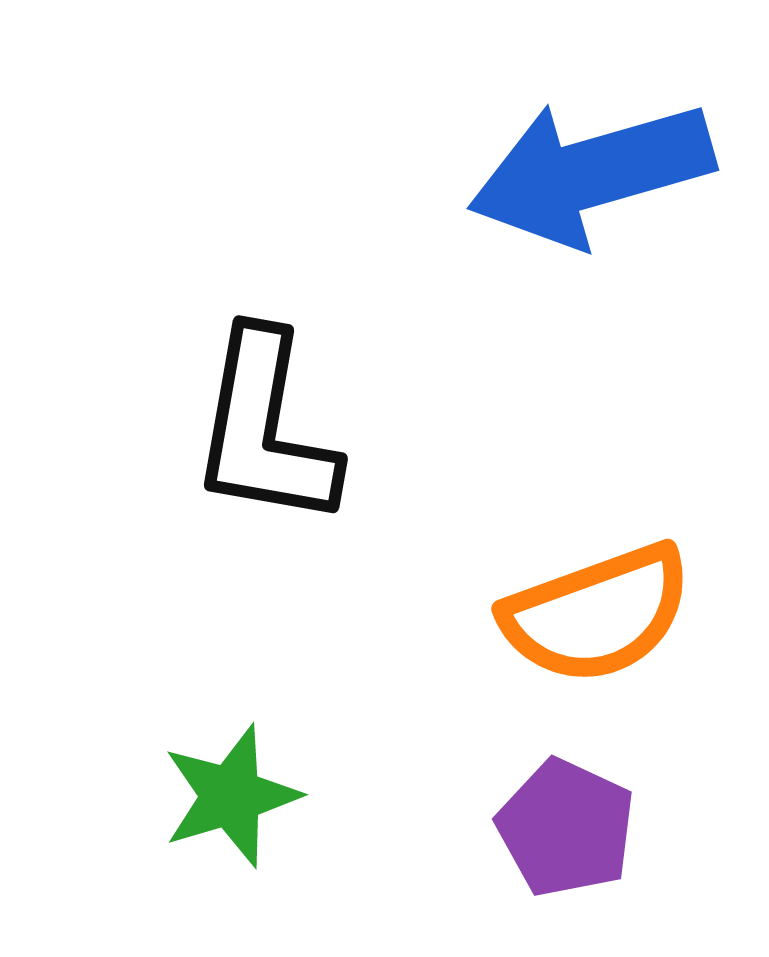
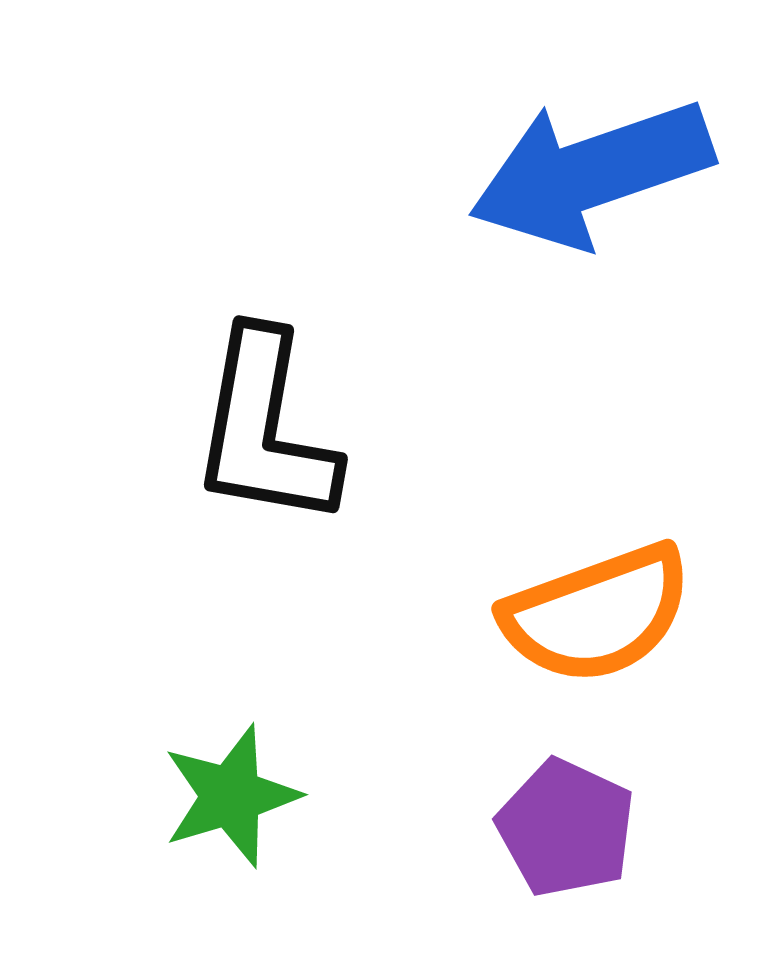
blue arrow: rotated 3 degrees counterclockwise
